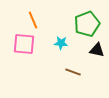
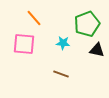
orange line: moved 1 px right, 2 px up; rotated 18 degrees counterclockwise
cyan star: moved 2 px right
brown line: moved 12 px left, 2 px down
